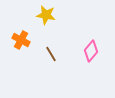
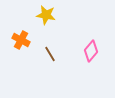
brown line: moved 1 px left
